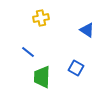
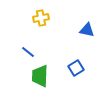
blue triangle: rotated 21 degrees counterclockwise
blue square: rotated 28 degrees clockwise
green trapezoid: moved 2 px left, 1 px up
